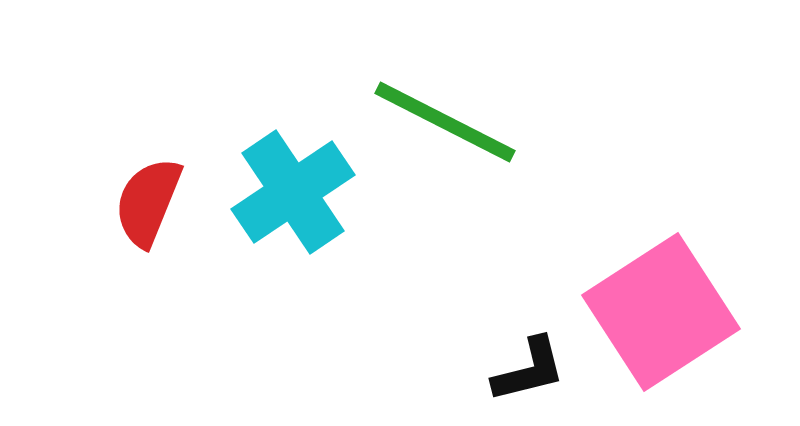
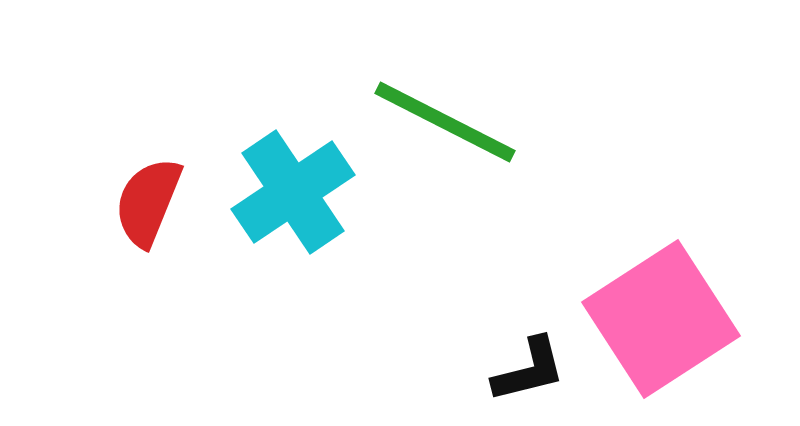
pink square: moved 7 px down
